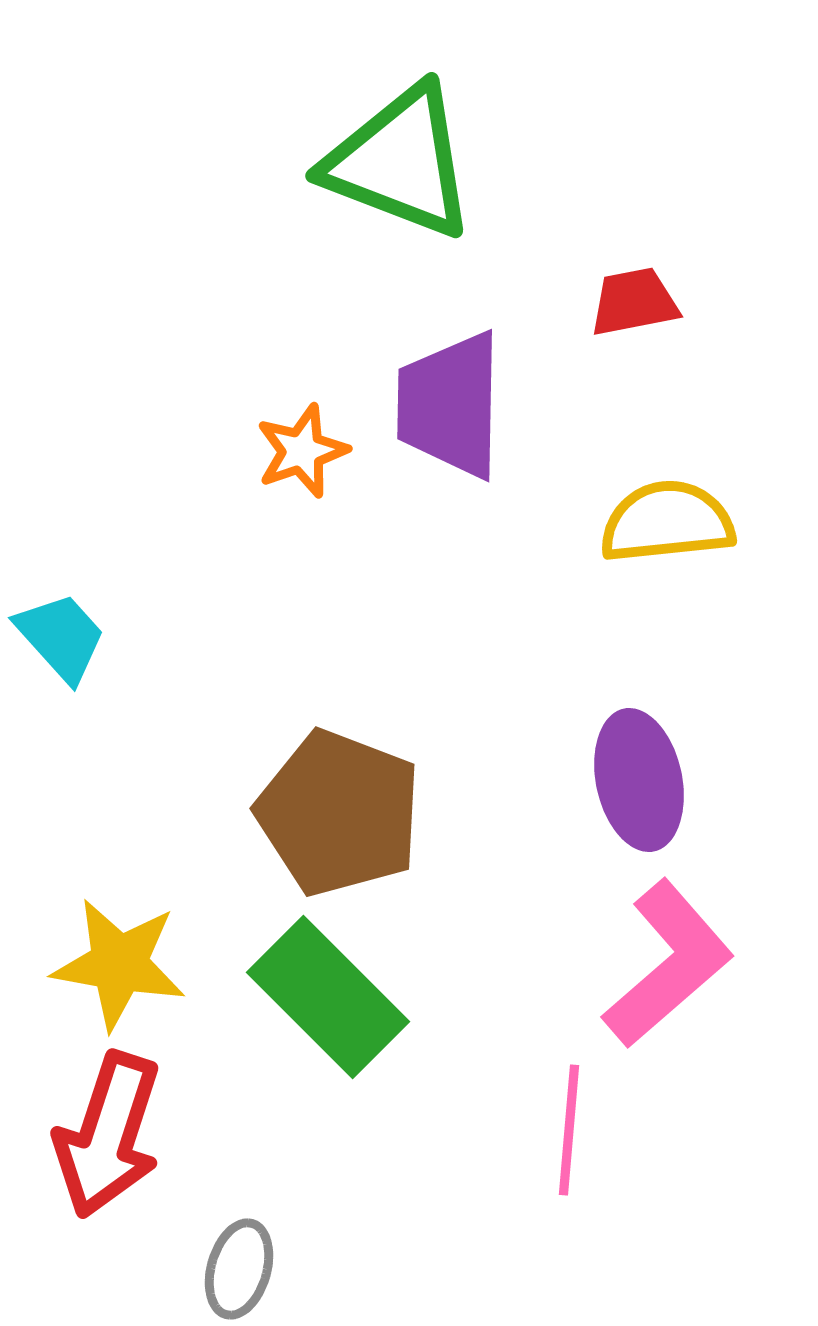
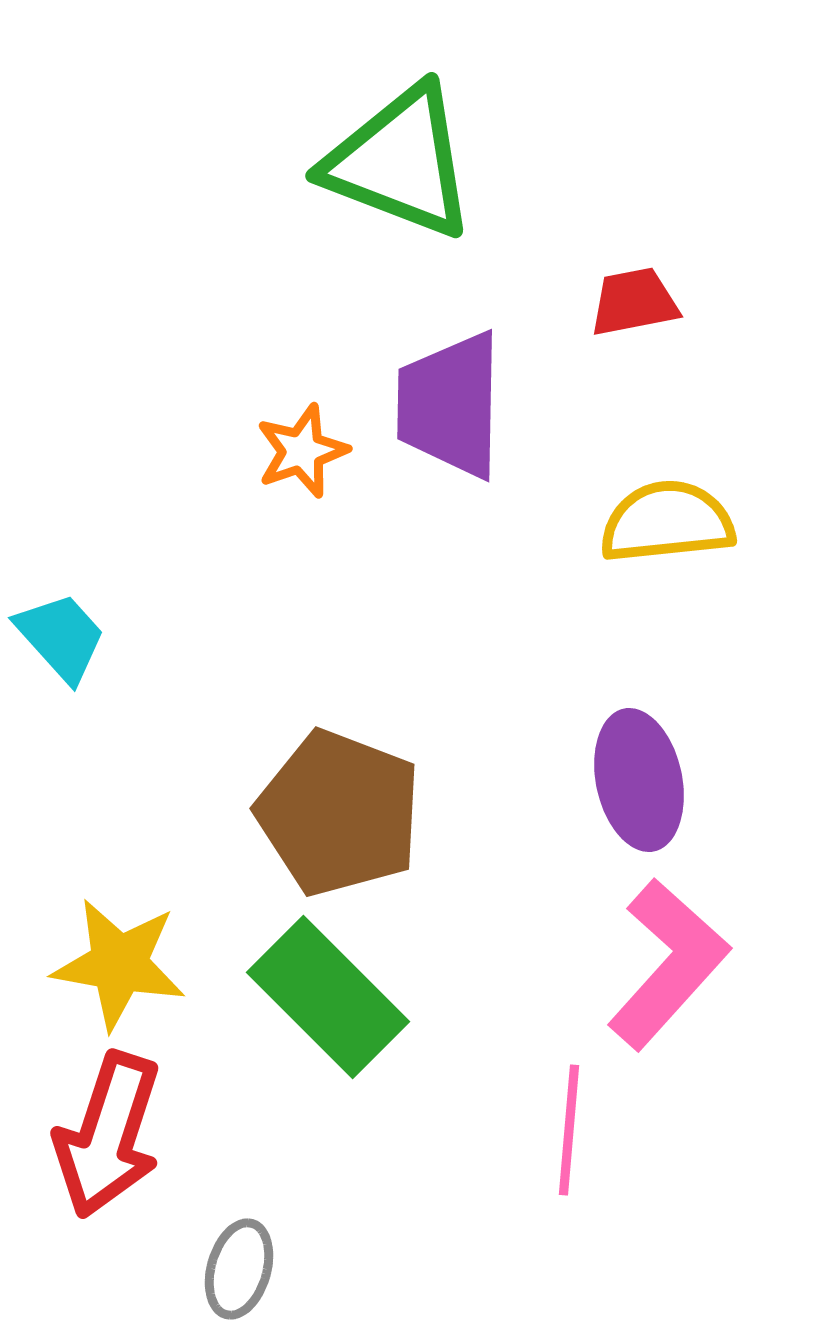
pink L-shape: rotated 7 degrees counterclockwise
